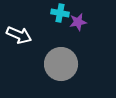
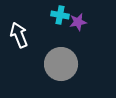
cyan cross: moved 2 px down
white arrow: rotated 135 degrees counterclockwise
